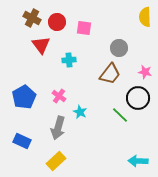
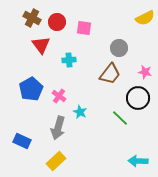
yellow semicircle: moved 1 px down; rotated 114 degrees counterclockwise
blue pentagon: moved 7 px right, 8 px up
green line: moved 3 px down
